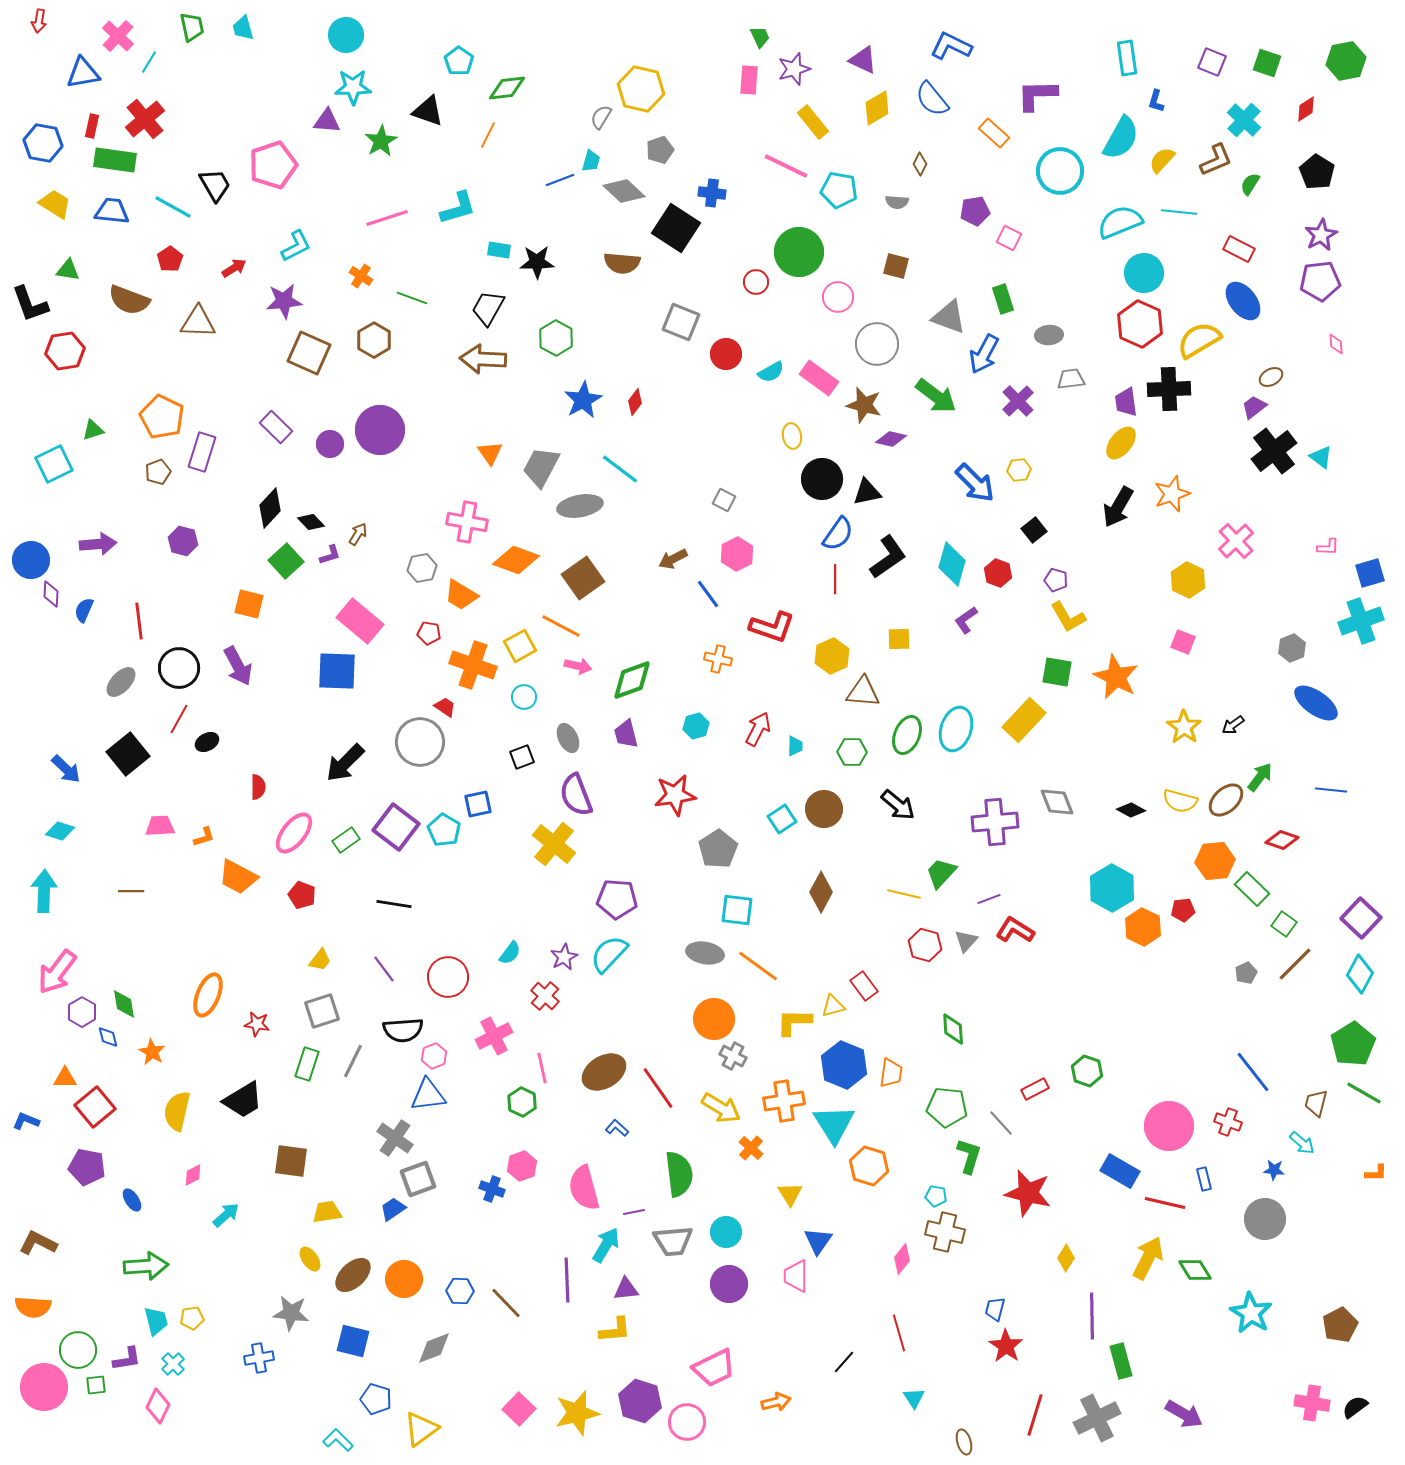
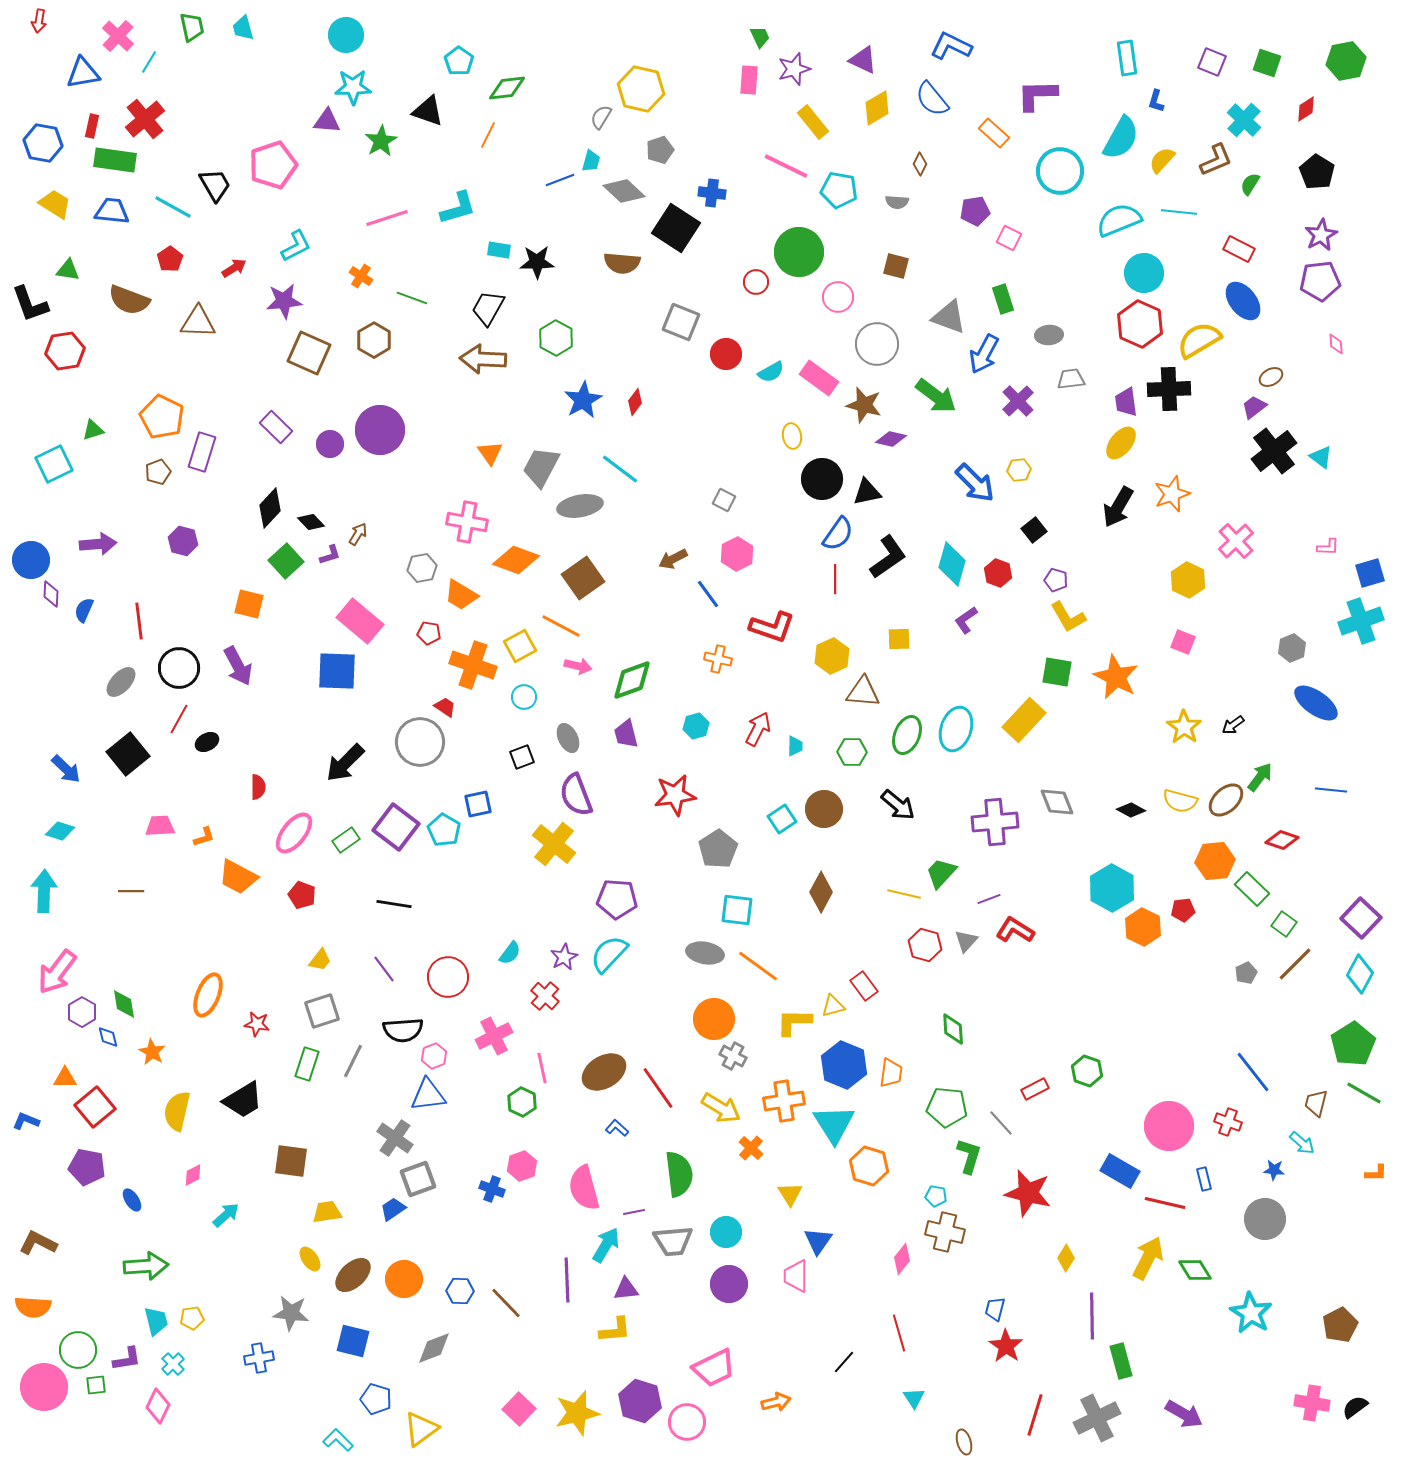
cyan semicircle at (1120, 222): moved 1 px left, 2 px up
